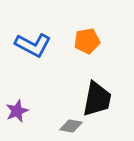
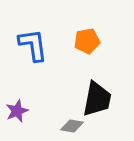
blue L-shape: rotated 126 degrees counterclockwise
gray diamond: moved 1 px right
